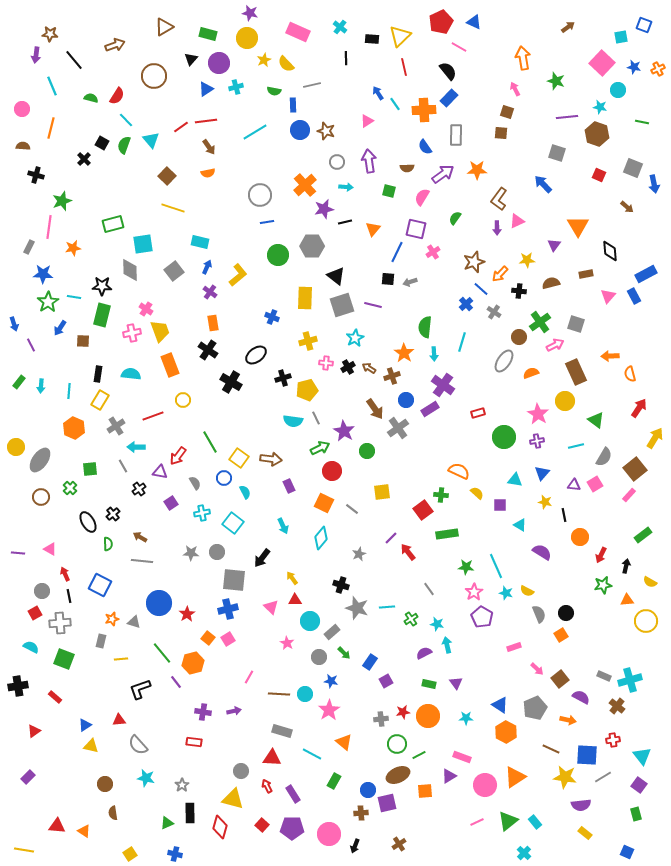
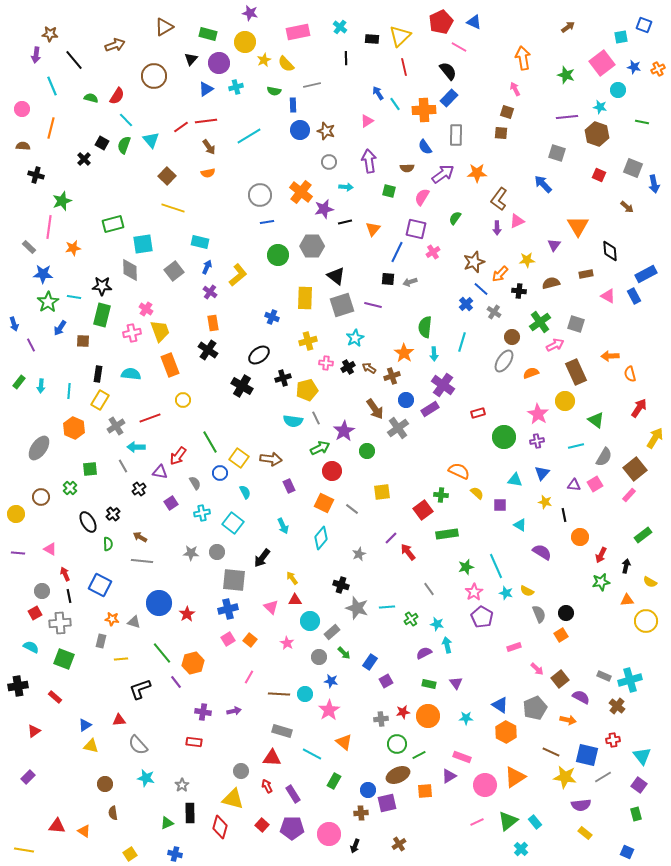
pink rectangle at (298, 32): rotated 35 degrees counterclockwise
yellow circle at (247, 38): moved 2 px left, 4 px down
pink square at (602, 63): rotated 10 degrees clockwise
green star at (556, 81): moved 10 px right, 6 px up
cyan line at (255, 132): moved 6 px left, 4 px down
gray circle at (337, 162): moved 8 px left
orange star at (477, 170): moved 3 px down
orange cross at (305, 185): moved 4 px left, 7 px down; rotated 10 degrees counterclockwise
gray rectangle at (29, 247): rotated 72 degrees counterclockwise
pink triangle at (608, 296): rotated 42 degrees counterclockwise
brown circle at (519, 337): moved 7 px left
black ellipse at (256, 355): moved 3 px right
black cross at (231, 382): moved 11 px right, 4 px down
red line at (153, 416): moved 3 px left, 2 px down
purple star at (344, 431): rotated 10 degrees clockwise
yellow circle at (16, 447): moved 67 px down
gray ellipse at (40, 460): moved 1 px left, 12 px up
blue circle at (224, 478): moved 4 px left, 5 px up
green star at (466, 567): rotated 21 degrees counterclockwise
green star at (603, 585): moved 2 px left, 3 px up
orange star at (112, 619): rotated 24 degrees clockwise
orange square at (208, 638): moved 42 px right, 2 px down
brown line at (551, 749): moved 3 px down
blue square at (587, 755): rotated 10 degrees clockwise
cyan cross at (524, 853): moved 3 px left, 4 px up
